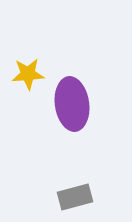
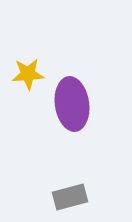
gray rectangle: moved 5 px left
